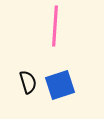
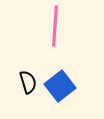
blue square: moved 1 px down; rotated 20 degrees counterclockwise
